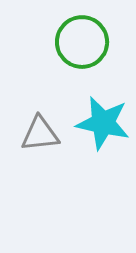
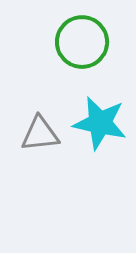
cyan star: moved 3 px left
